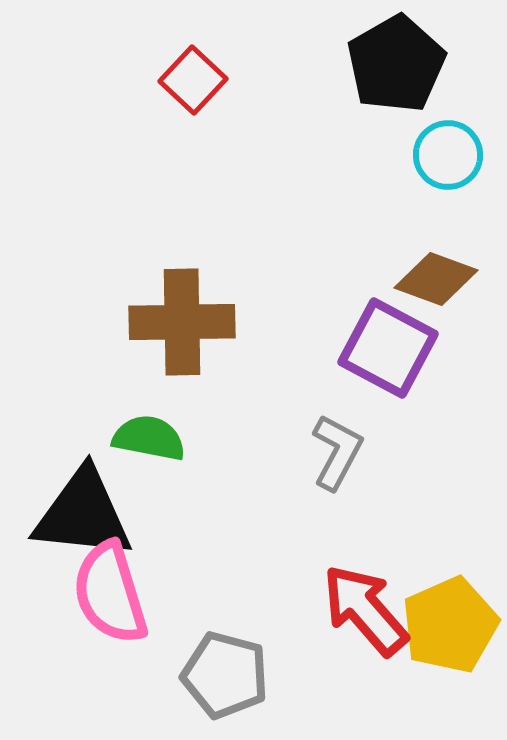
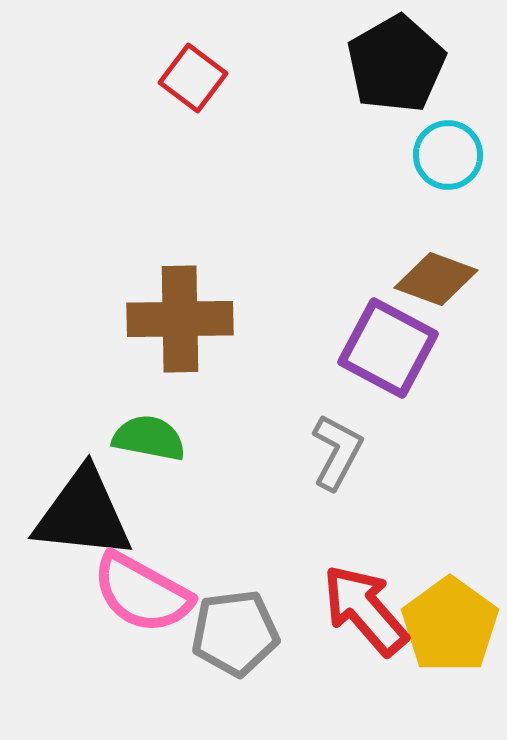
red square: moved 2 px up; rotated 6 degrees counterclockwise
brown cross: moved 2 px left, 3 px up
pink semicircle: moved 32 px right; rotated 44 degrees counterclockwise
yellow pentagon: rotated 12 degrees counterclockwise
gray pentagon: moved 10 px right, 42 px up; rotated 22 degrees counterclockwise
